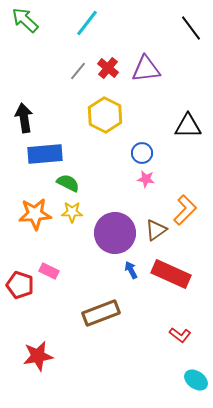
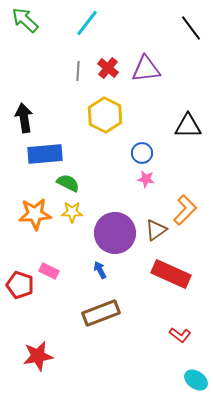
gray line: rotated 36 degrees counterclockwise
blue arrow: moved 31 px left
